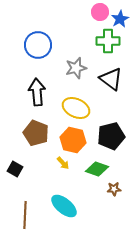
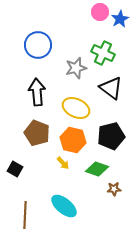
green cross: moved 5 px left, 12 px down; rotated 25 degrees clockwise
black triangle: moved 9 px down
brown pentagon: moved 1 px right
